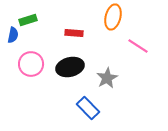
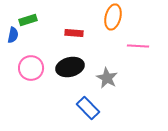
pink line: rotated 30 degrees counterclockwise
pink circle: moved 4 px down
gray star: rotated 15 degrees counterclockwise
